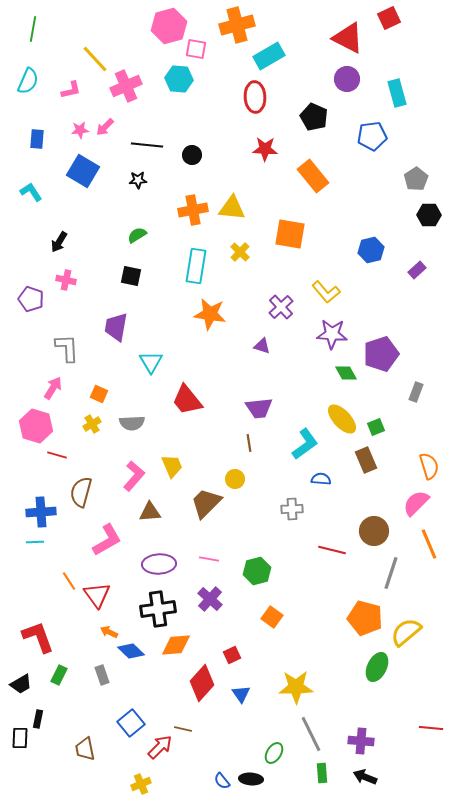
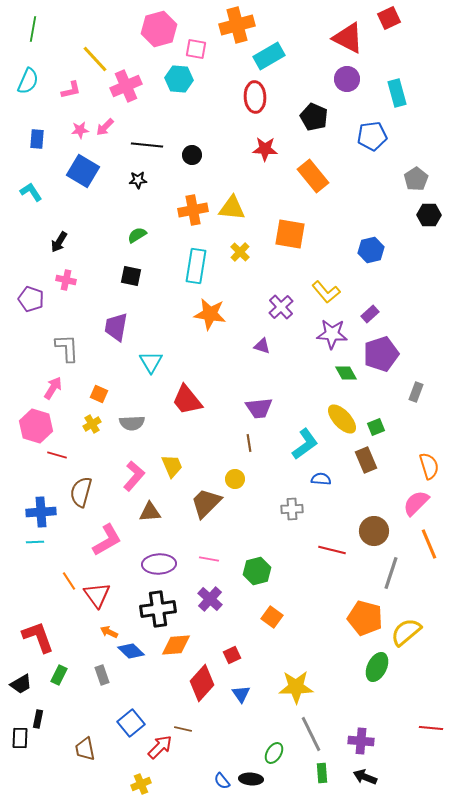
pink hexagon at (169, 26): moved 10 px left, 3 px down
purple rectangle at (417, 270): moved 47 px left, 44 px down
